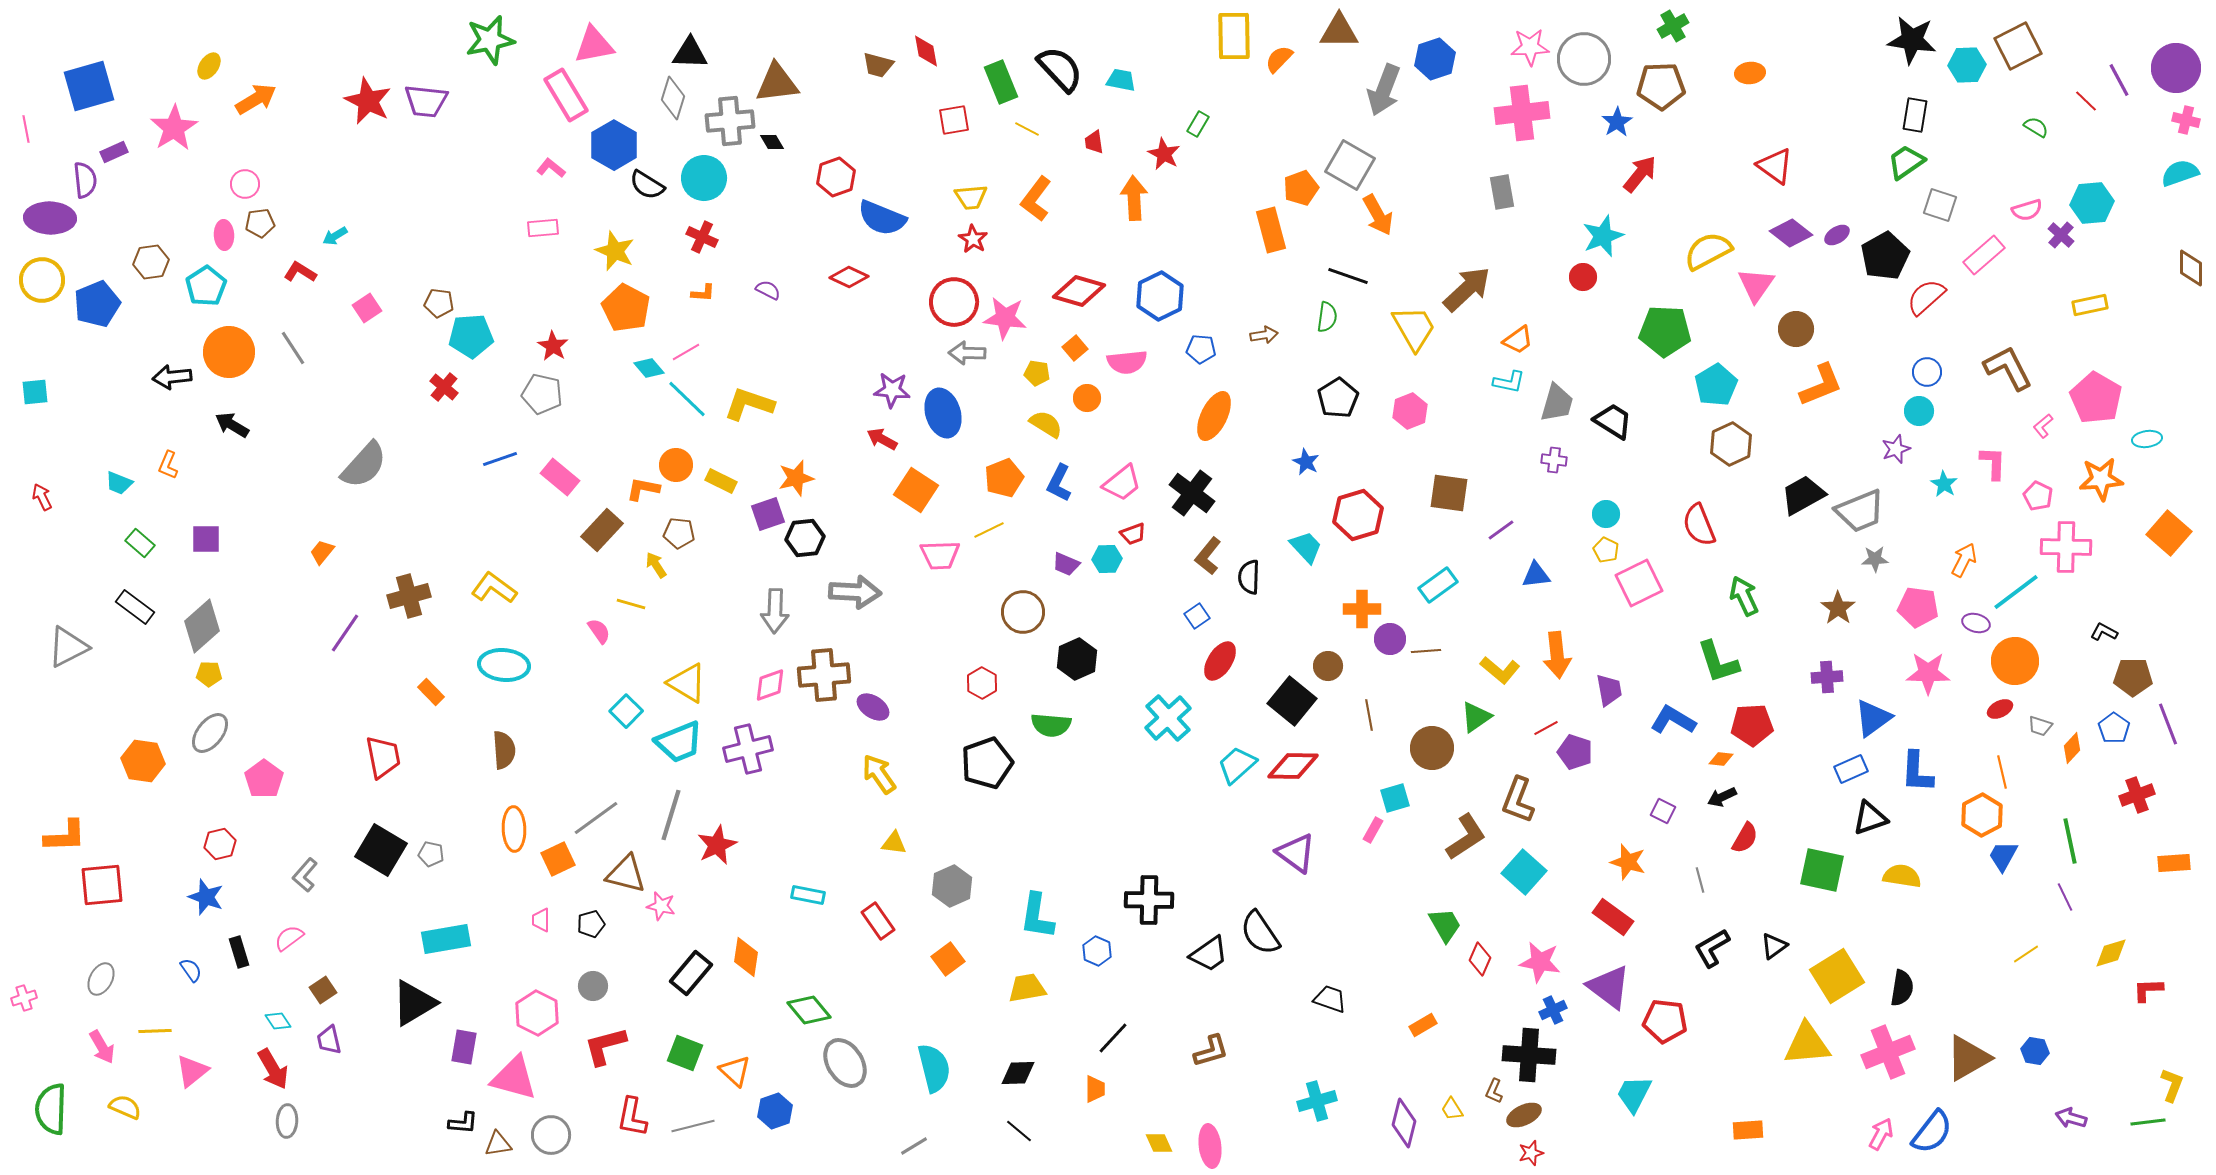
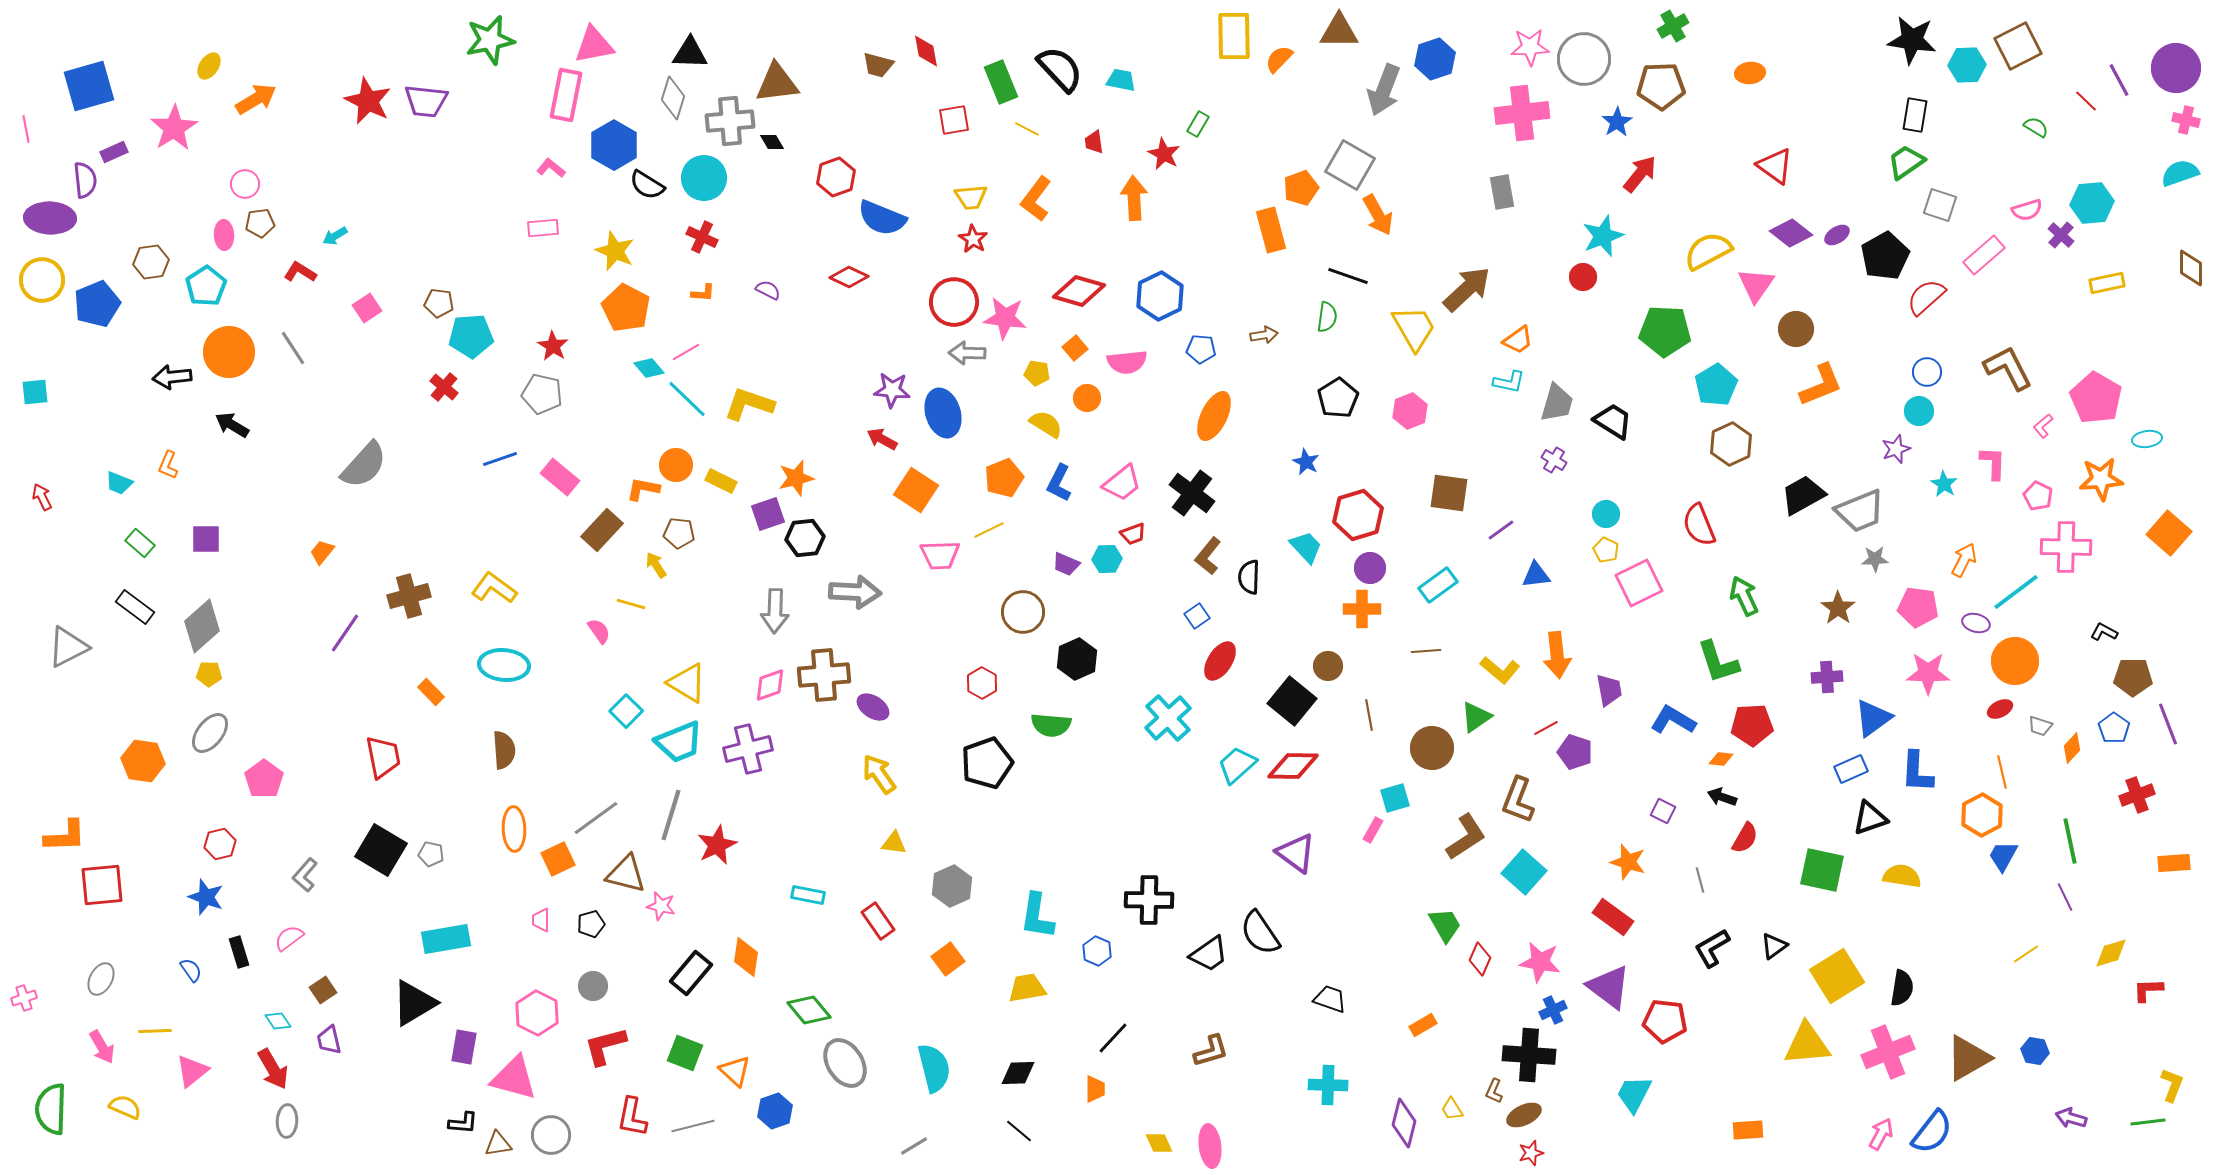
pink rectangle at (566, 95): rotated 42 degrees clockwise
yellow rectangle at (2090, 305): moved 17 px right, 22 px up
purple cross at (1554, 460): rotated 25 degrees clockwise
purple circle at (1390, 639): moved 20 px left, 71 px up
black arrow at (1722, 797): rotated 44 degrees clockwise
cyan cross at (1317, 1101): moved 11 px right, 16 px up; rotated 18 degrees clockwise
